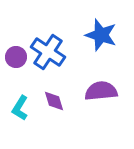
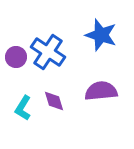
cyan L-shape: moved 3 px right
